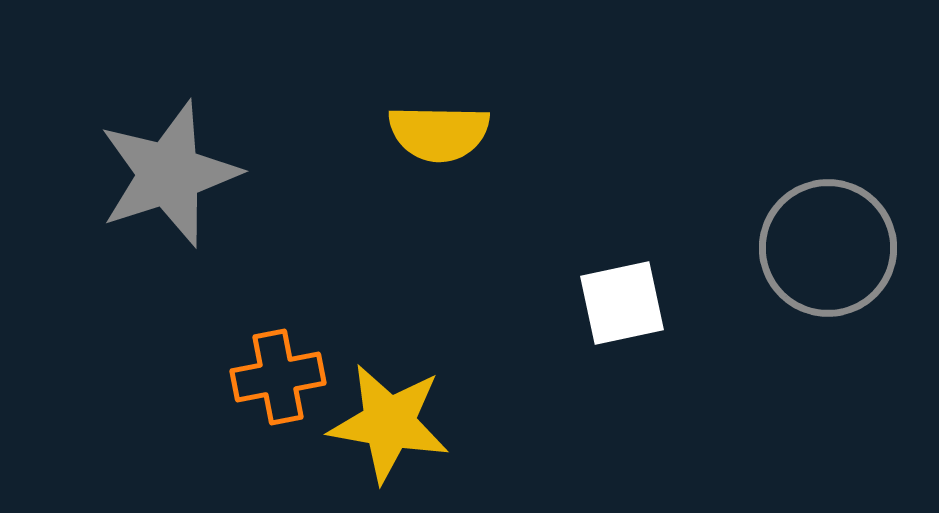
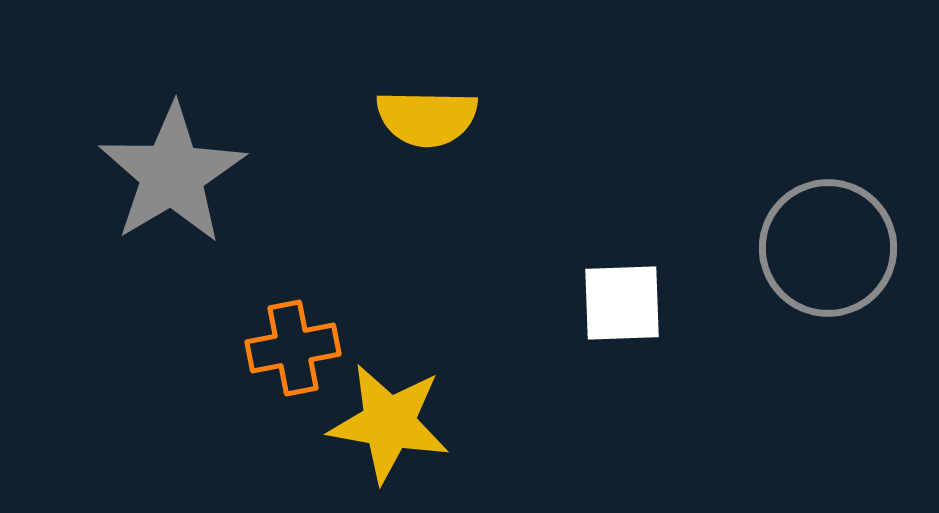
yellow semicircle: moved 12 px left, 15 px up
gray star: moved 3 px right; rotated 13 degrees counterclockwise
white square: rotated 10 degrees clockwise
orange cross: moved 15 px right, 29 px up
